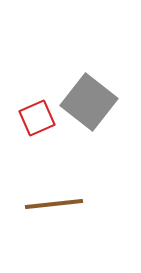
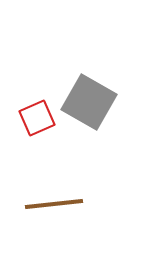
gray square: rotated 8 degrees counterclockwise
